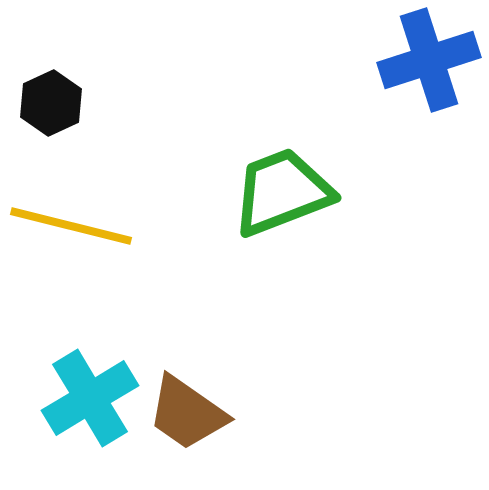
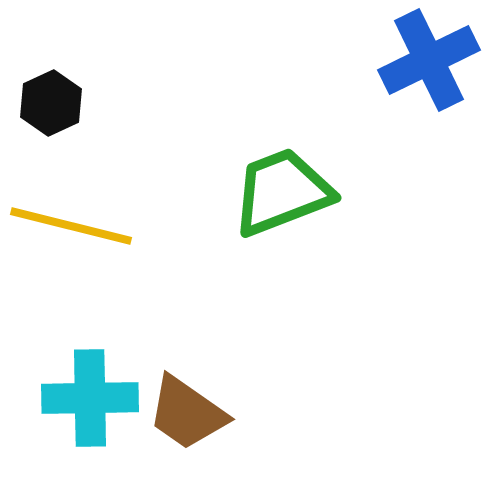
blue cross: rotated 8 degrees counterclockwise
cyan cross: rotated 30 degrees clockwise
